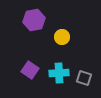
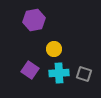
yellow circle: moved 8 px left, 12 px down
gray square: moved 4 px up
